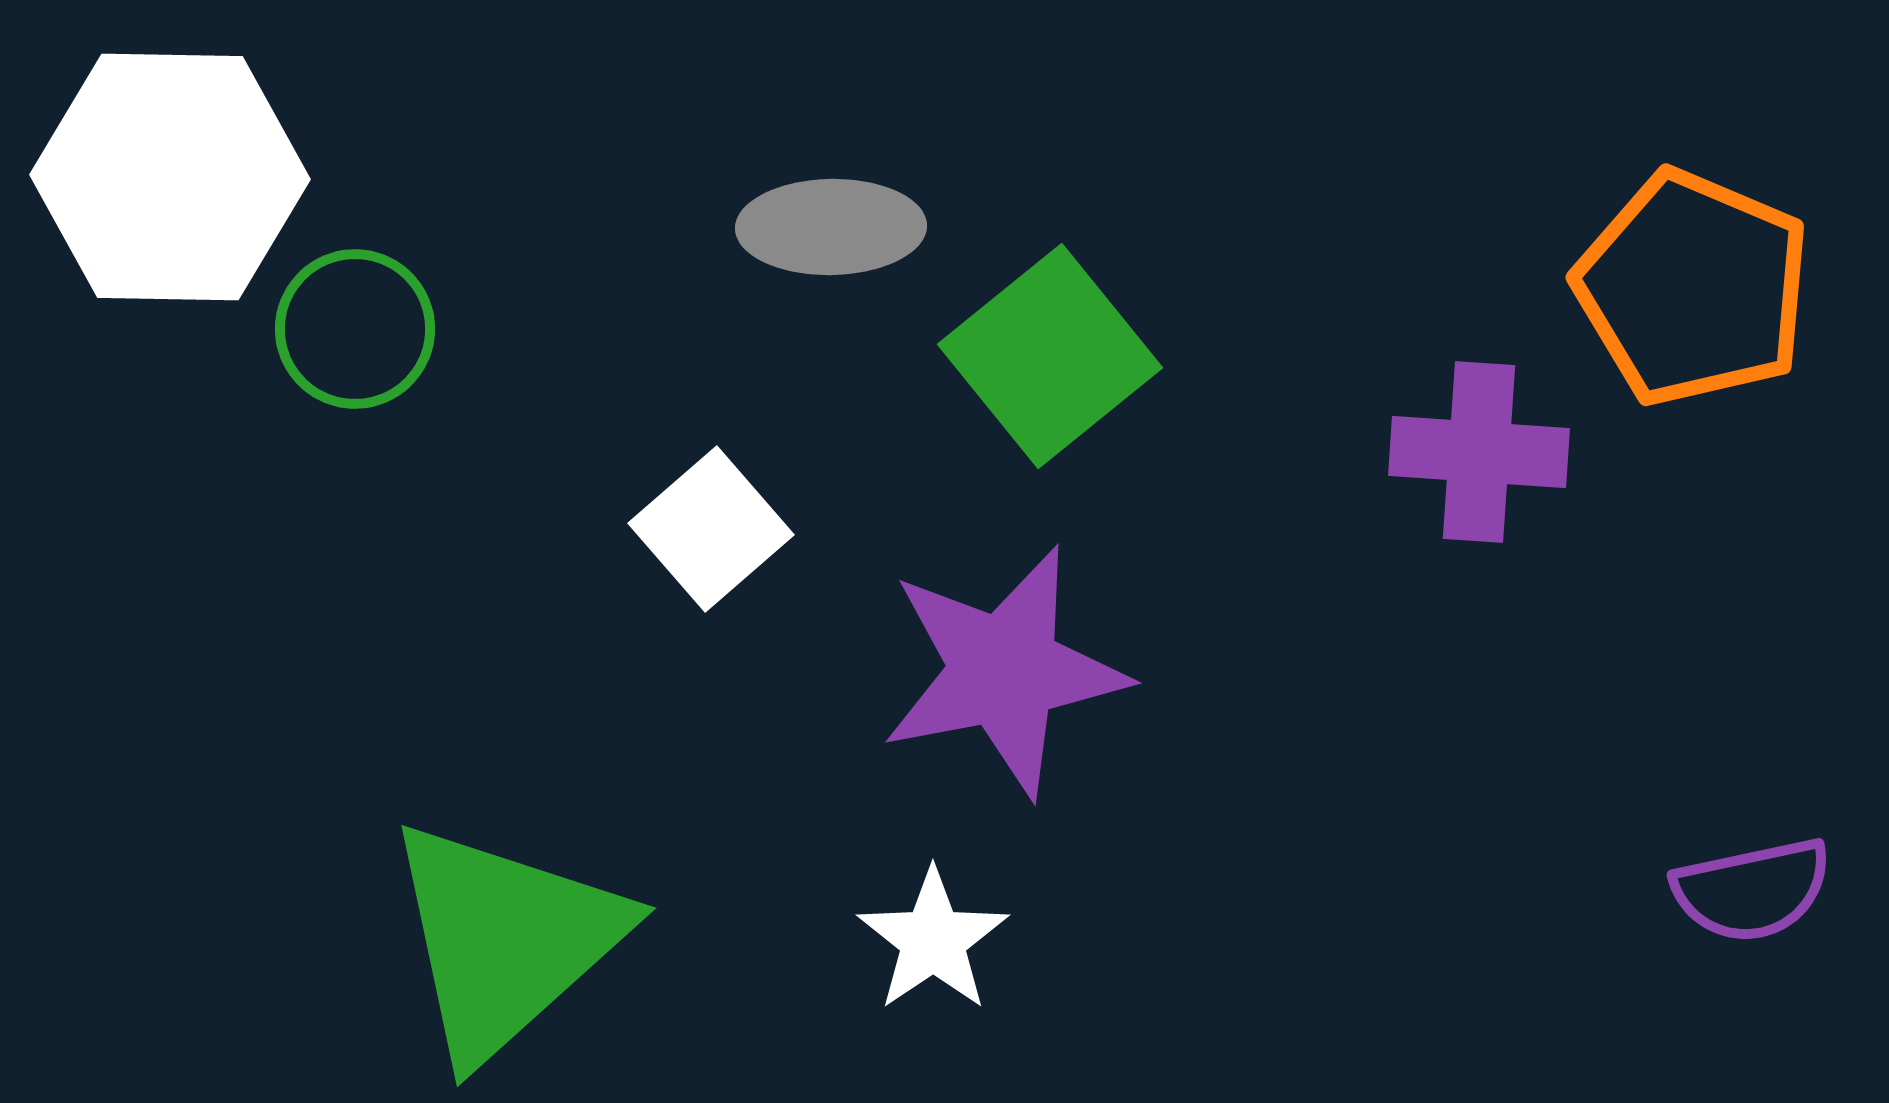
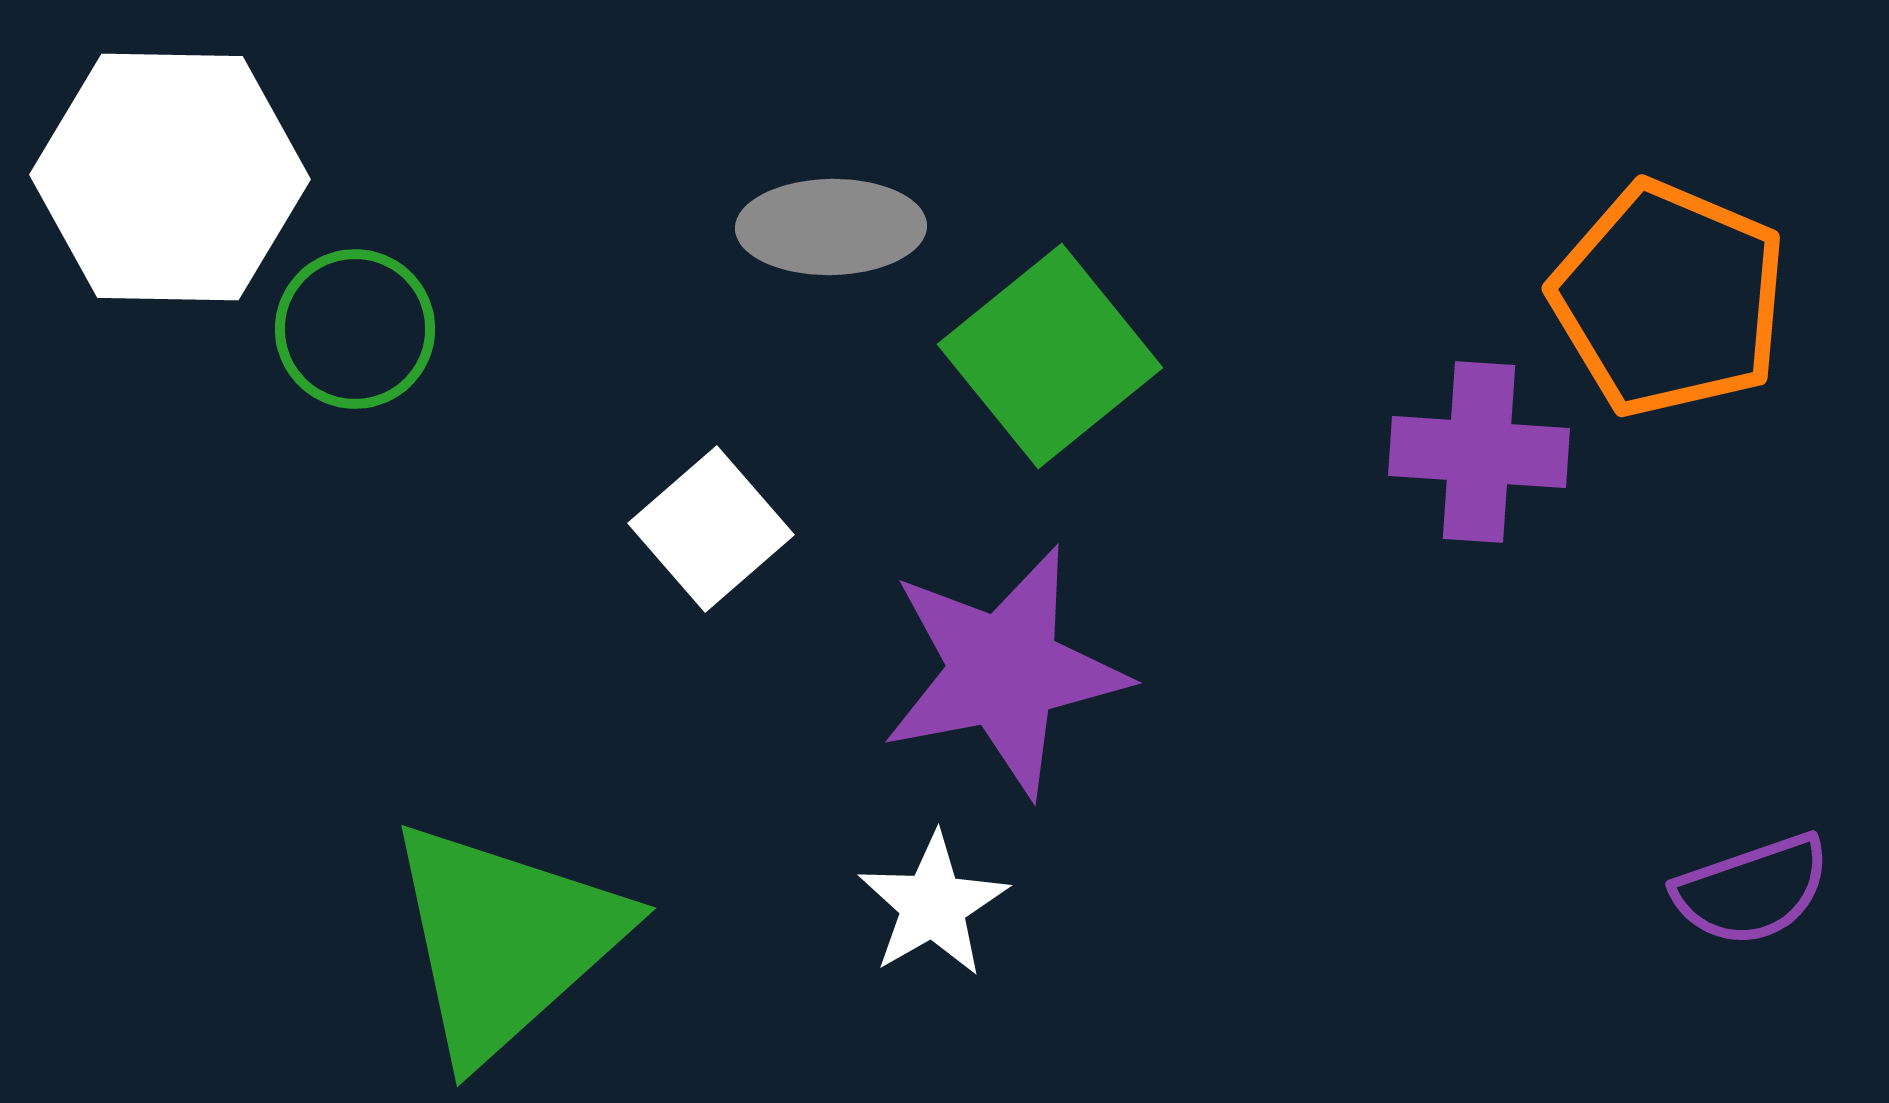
orange pentagon: moved 24 px left, 11 px down
purple semicircle: rotated 7 degrees counterclockwise
white star: moved 35 px up; rotated 4 degrees clockwise
